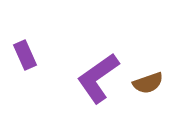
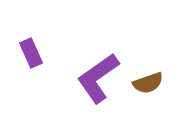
purple rectangle: moved 6 px right, 2 px up
